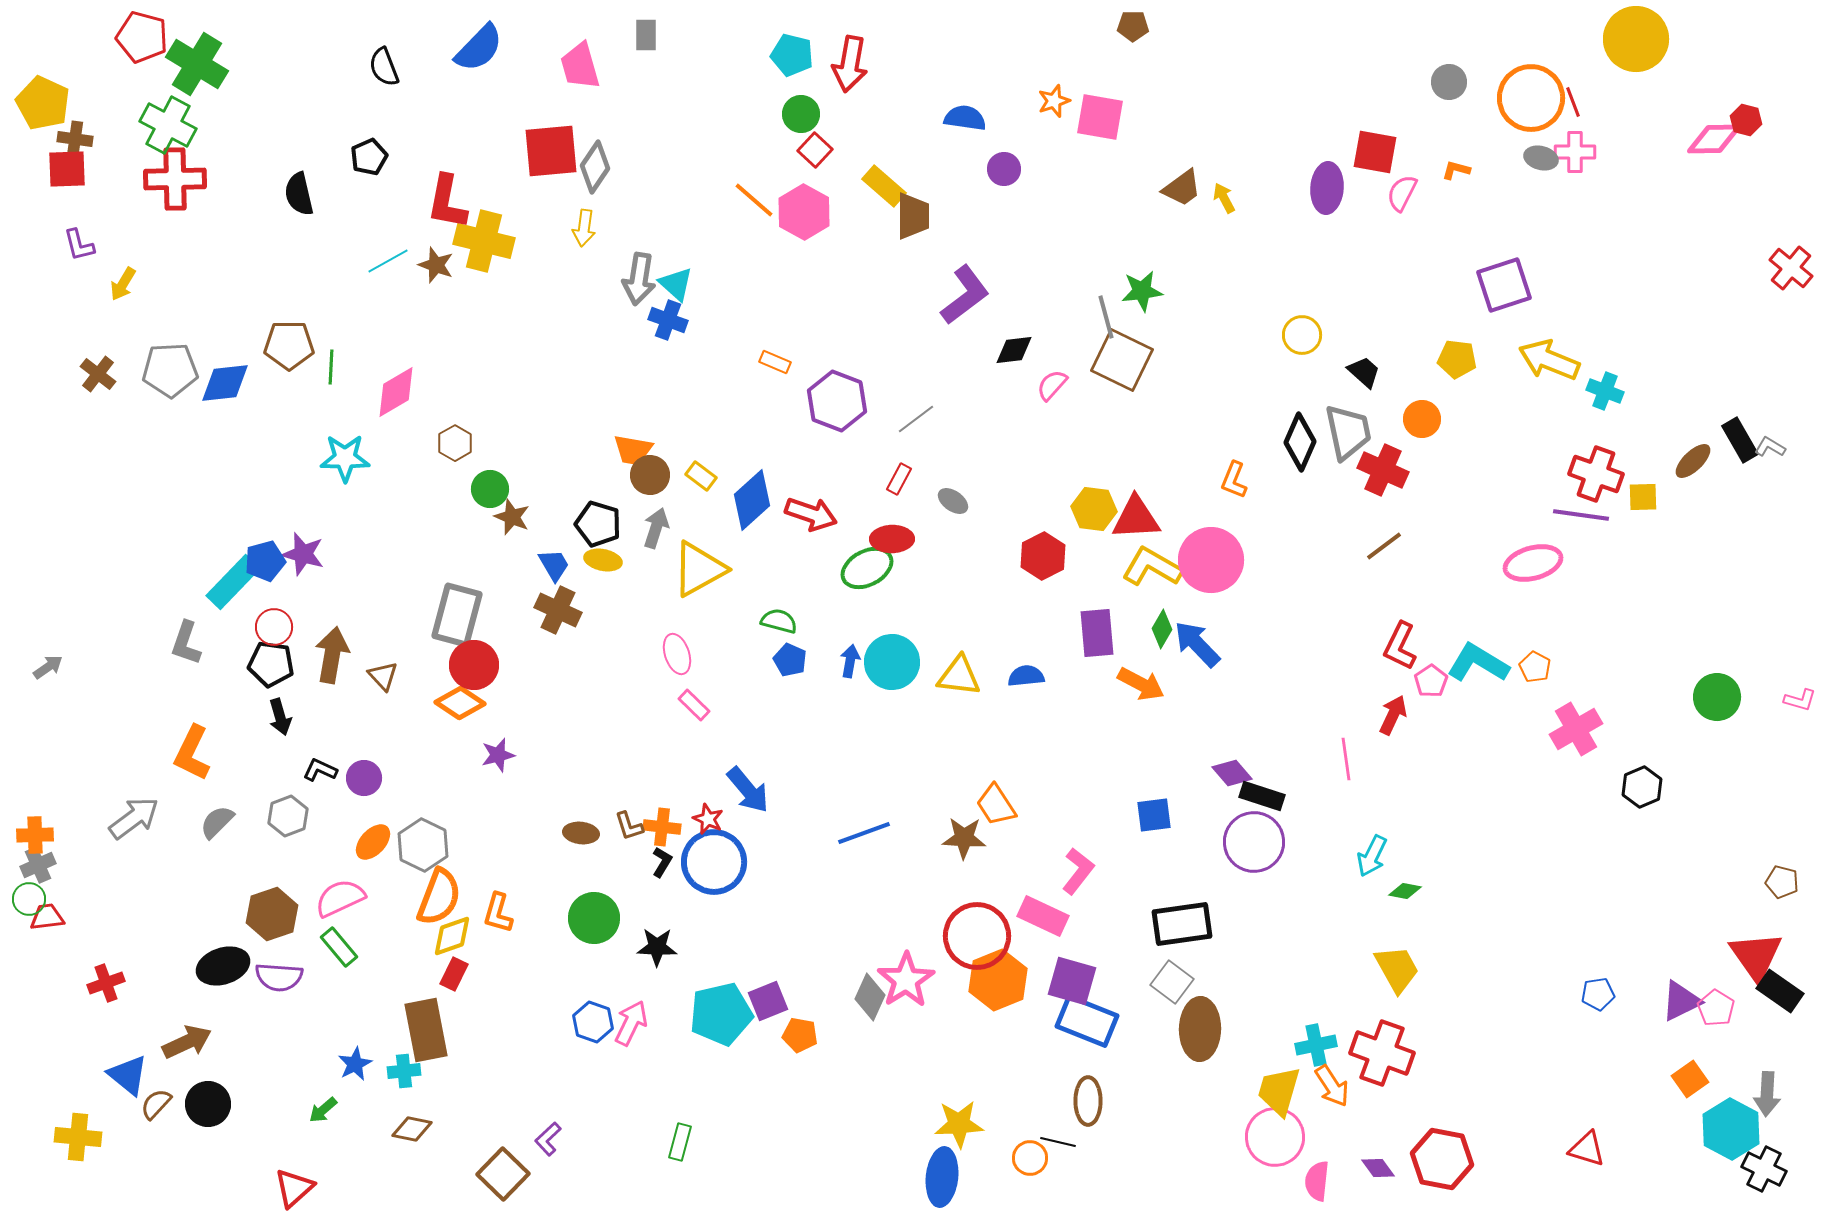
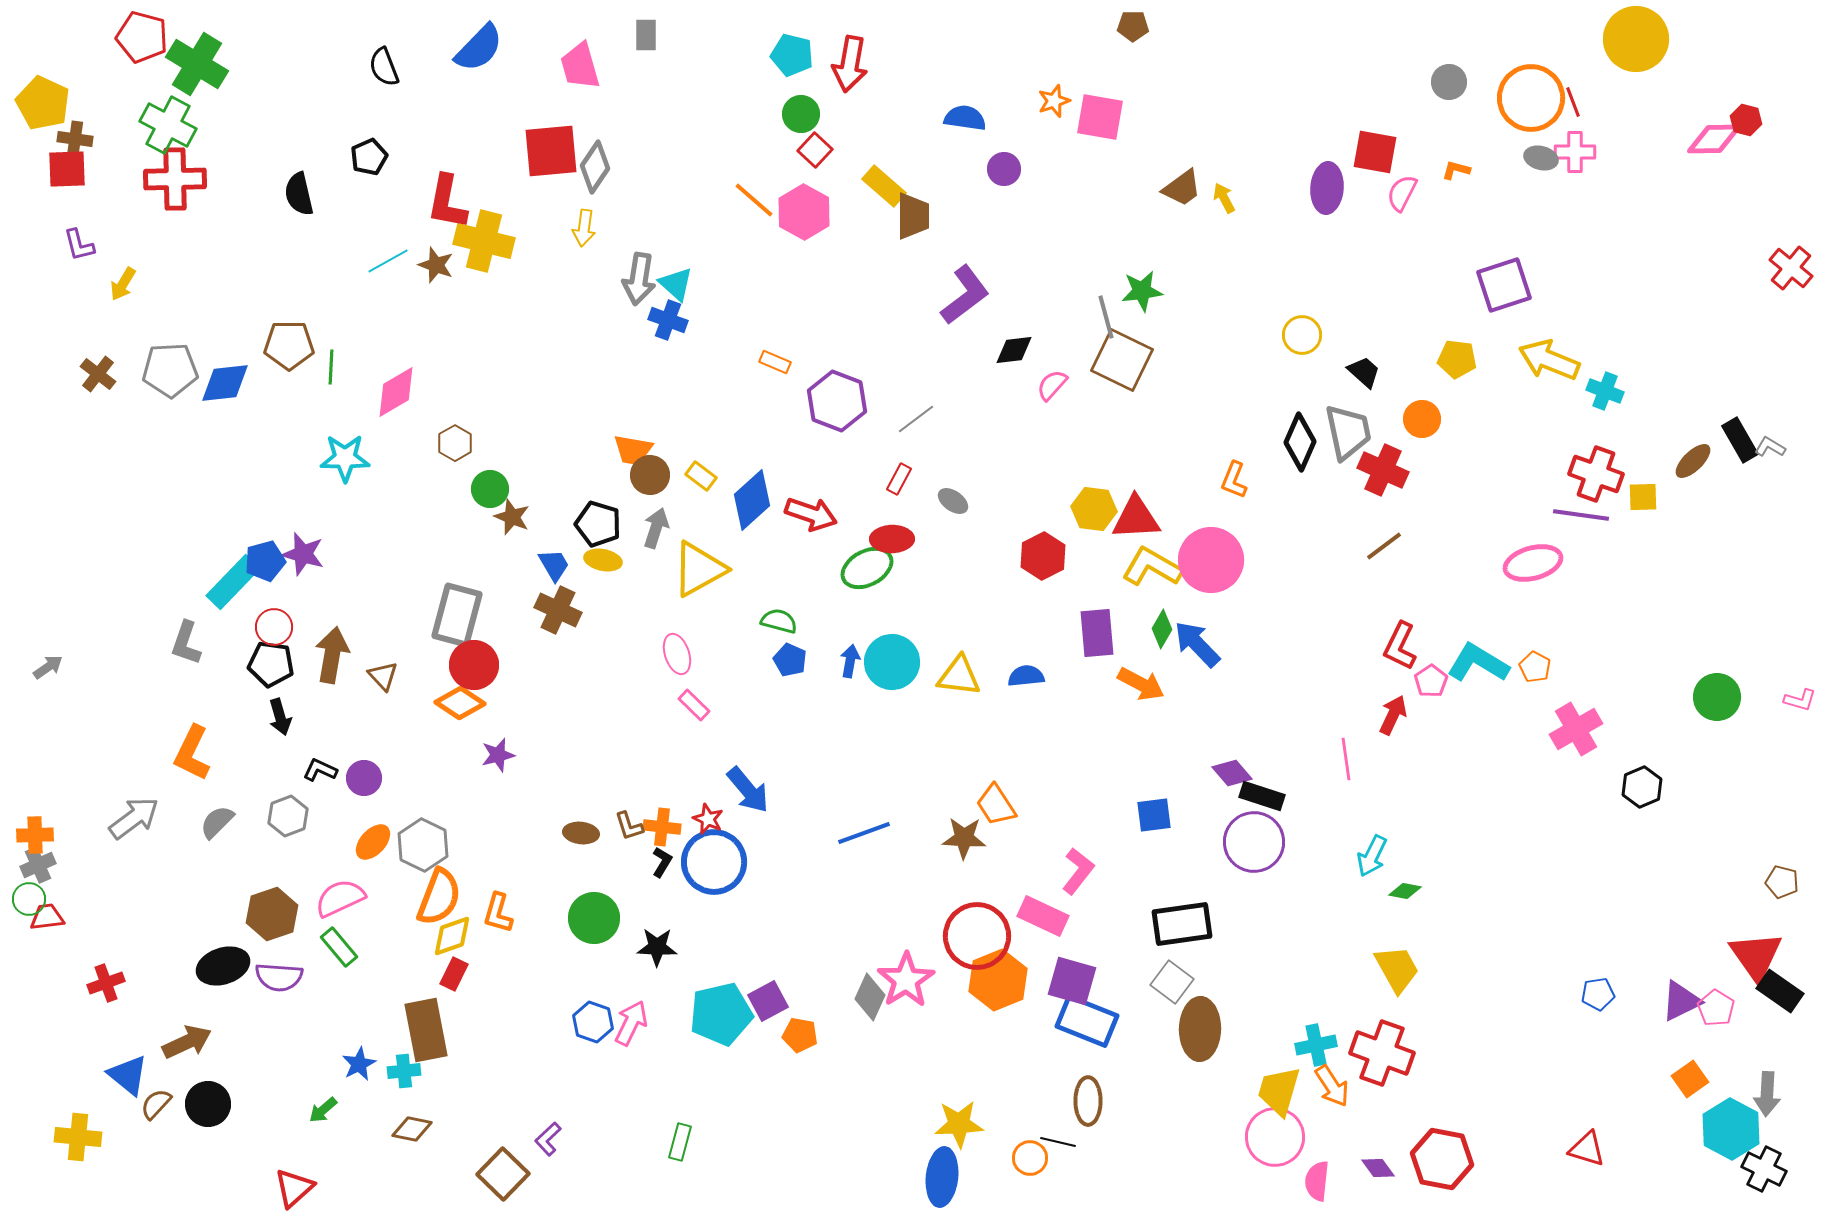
purple square at (768, 1001): rotated 6 degrees counterclockwise
blue star at (355, 1064): moved 4 px right
